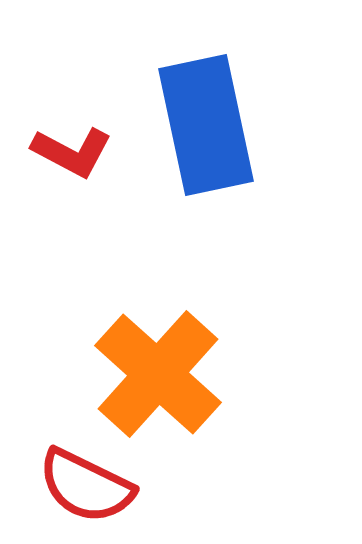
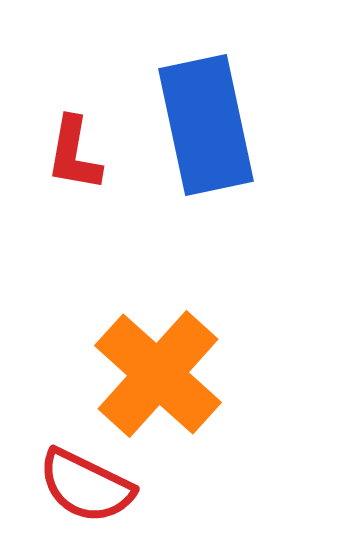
red L-shape: moved 2 px right, 2 px down; rotated 72 degrees clockwise
